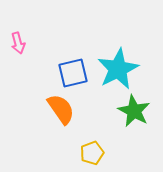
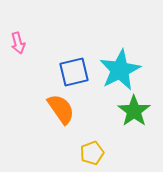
cyan star: moved 2 px right, 1 px down
blue square: moved 1 px right, 1 px up
green star: rotated 8 degrees clockwise
